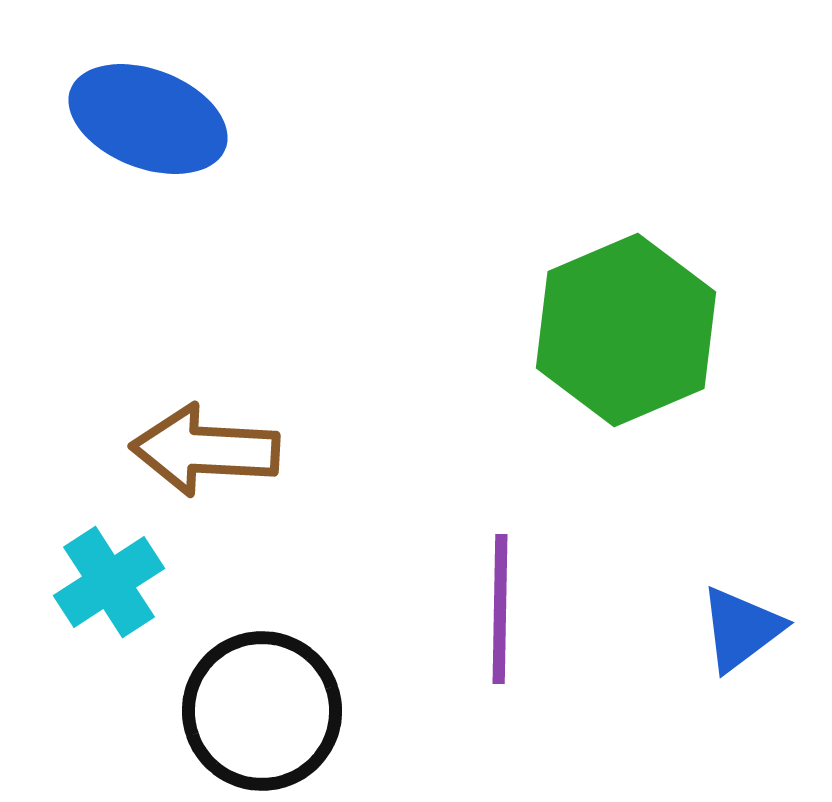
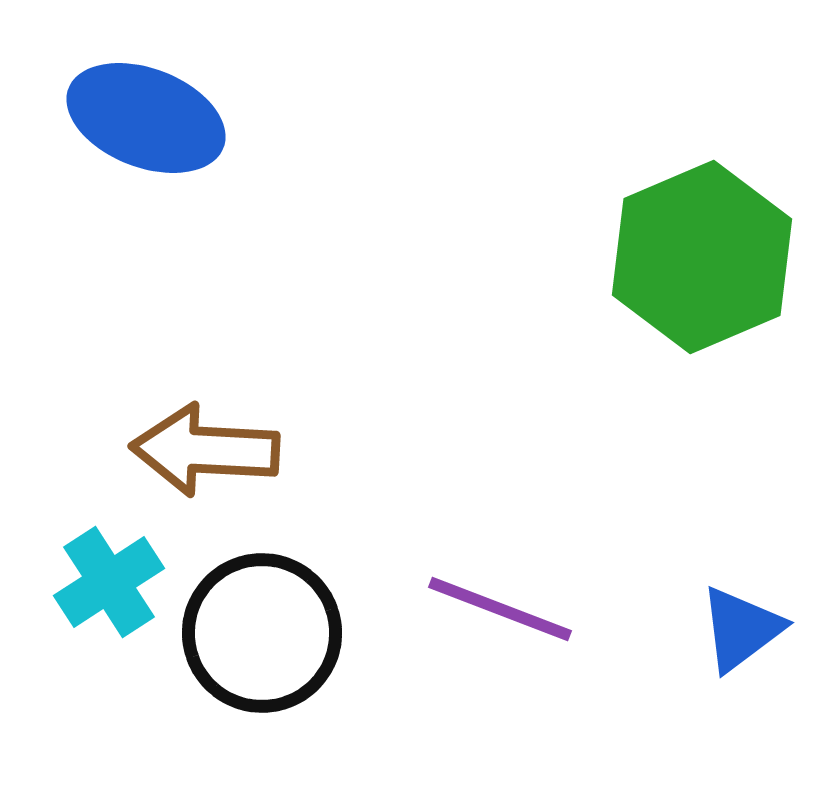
blue ellipse: moved 2 px left, 1 px up
green hexagon: moved 76 px right, 73 px up
purple line: rotated 70 degrees counterclockwise
black circle: moved 78 px up
